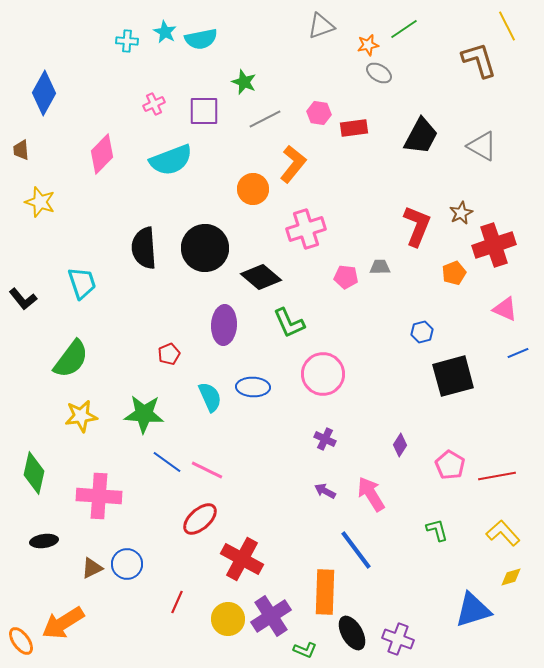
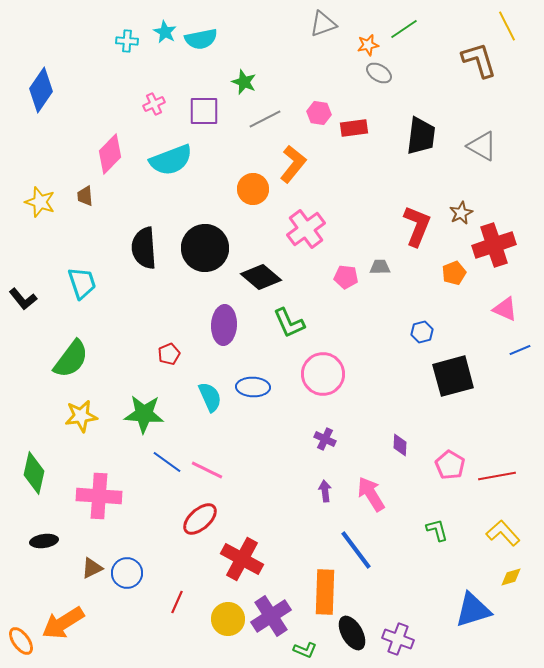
gray triangle at (321, 26): moved 2 px right, 2 px up
blue diamond at (44, 93): moved 3 px left, 3 px up; rotated 6 degrees clockwise
black trapezoid at (421, 136): rotated 21 degrees counterclockwise
brown trapezoid at (21, 150): moved 64 px right, 46 px down
pink diamond at (102, 154): moved 8 px right
pink cross at (306, 229): rotated 18 degrees counterclockwise
blue line at (518, 353): moved 2 px right, 3 px up
purple diamond at (400, 445): rotated 30 degrees counterclockwise
purple arrow at (325, 491): rotated 55 degrees clockwise
blue circle at (127, 564): moved 9 px down
